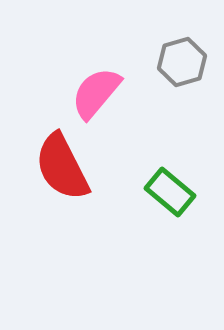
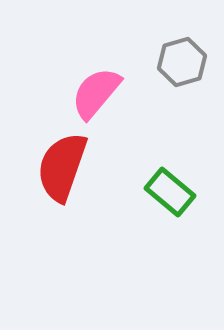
red semicircle: rotated 46 degrees clockwise
